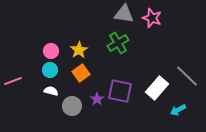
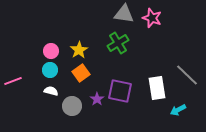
gray line: moved 1 px up
white rectangle: rotated 50 degrees counterclockwise
